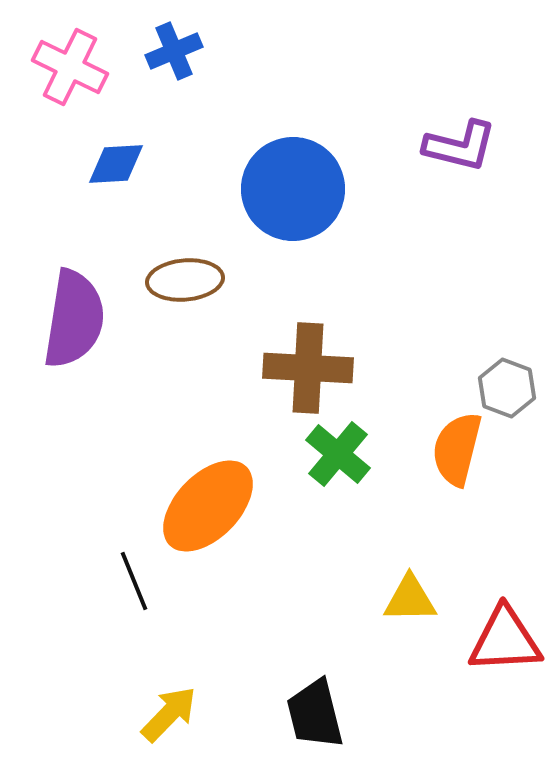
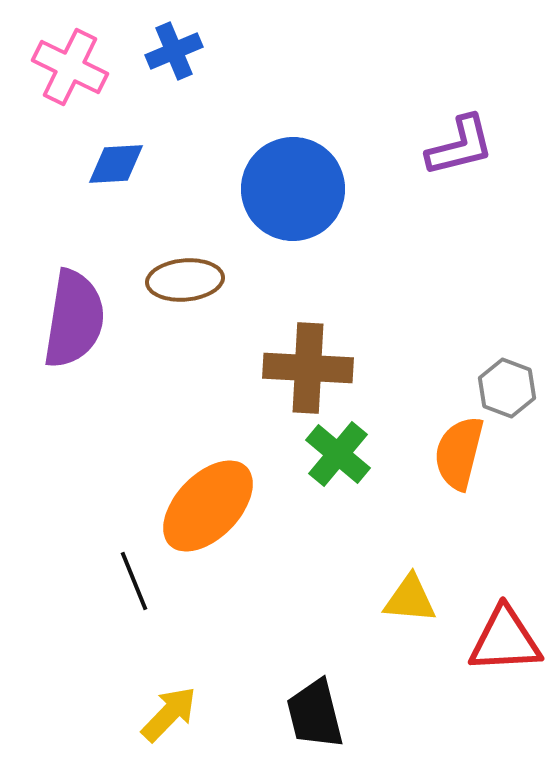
purple L-shape: rotated 28 degrees counterclockwise
orange semicircle: moved 2 px right, 4 px down
yellow triangle: rotated 6 degrees clockwise
